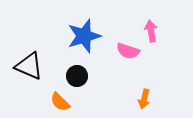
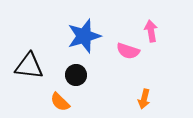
black triangle: rotated 16 degrees counterclockwise
black circle: moved 1 px left, 1 px up
